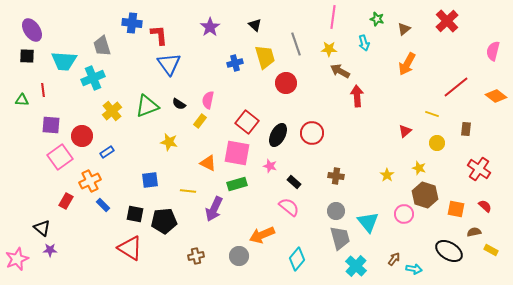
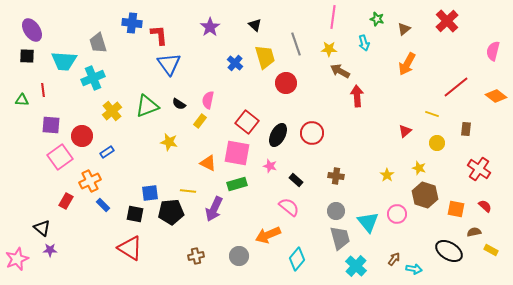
gray trapezoid at (102, 46): moved 4 px left, 3 px up
blue cross at (235, 63): rotated 35 degrees counterclockwise
blue square at (150, 180): moved 13 px down
black rectangle at (294, 182): moved 2 px right, 2 px up
pink circle at (404, 214): moved 7 px left
black pentagon at (164, 221): moved 7 px right, 9 px up
orange arrow at (262, 235): moved 6 px right
